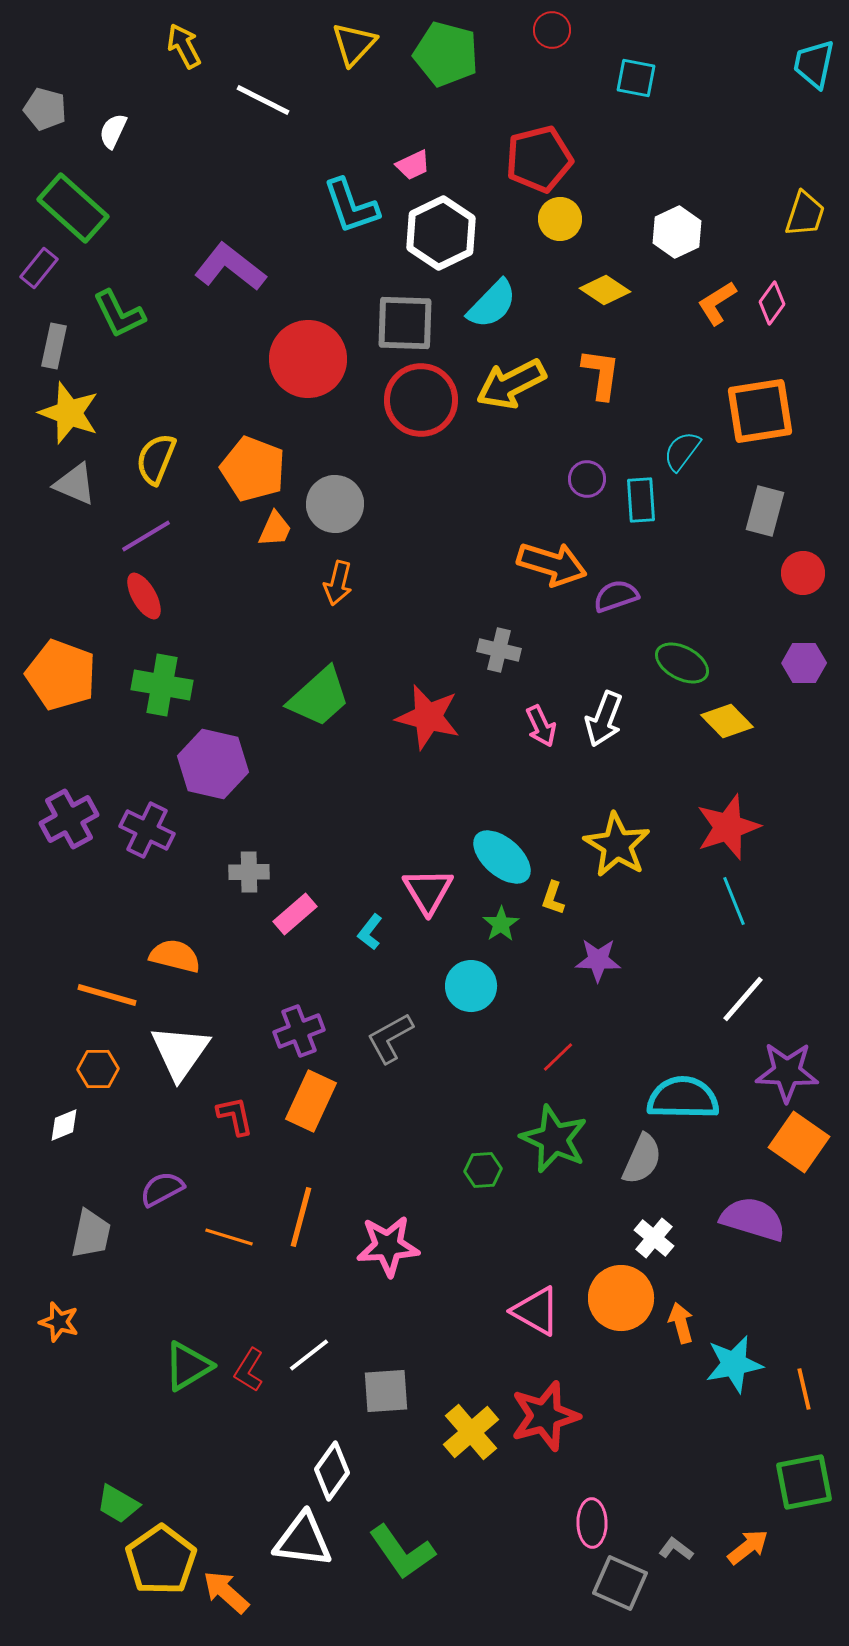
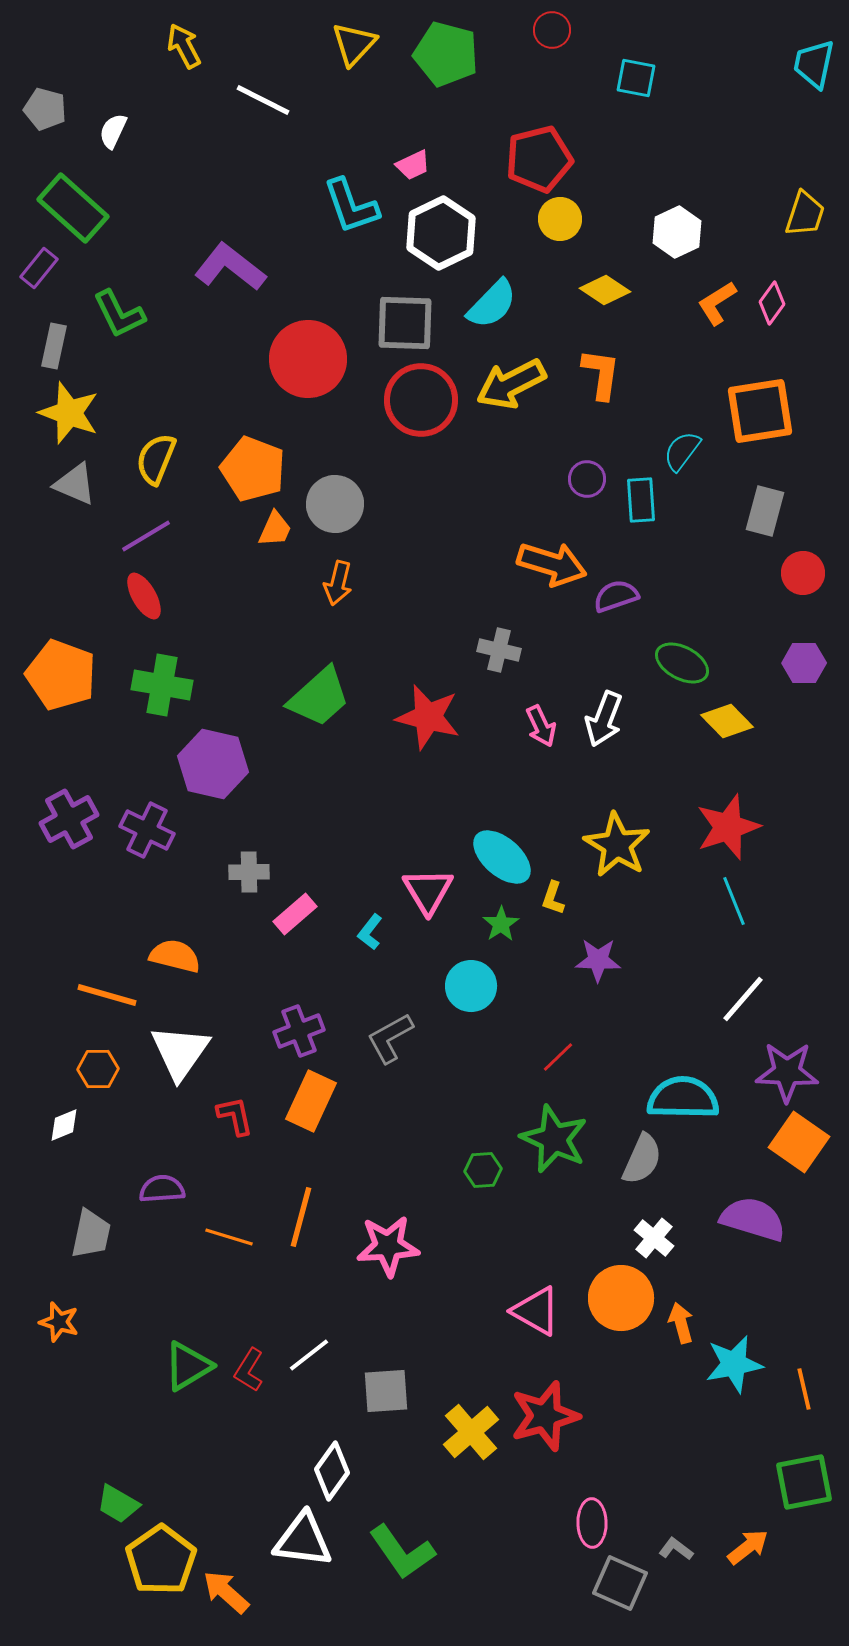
purple semicircle at (162, 1189): rotated 24 degrees clockwise
